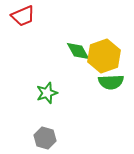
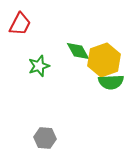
red trapezoid: moved 3 px left, 8 px down; rotated 40 degrees counterclockwise
yellow hexagon: moved 4 px down
green star: moved 8 px left, 27 px up
gray hexagon: rotated 10 degrees counterclockwise
